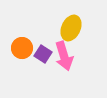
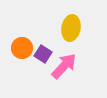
yellow ellipse: rotated 15 degrees counterclockwise
pink arrow: moved 10 px down; rotated 120 degrees counterclockwise
